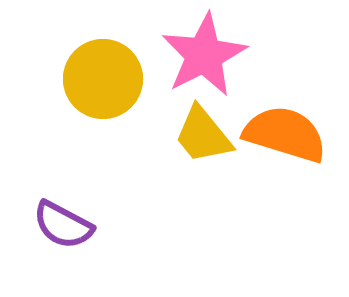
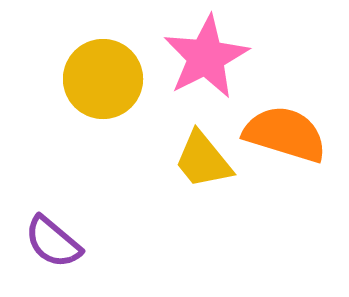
pink star: moved 2 px right, 2 px down
yellow trapezoid: moved 25 px down
purple semicircle: moved 10 px left, 17 px down; rotated 12 degrees clockwise
